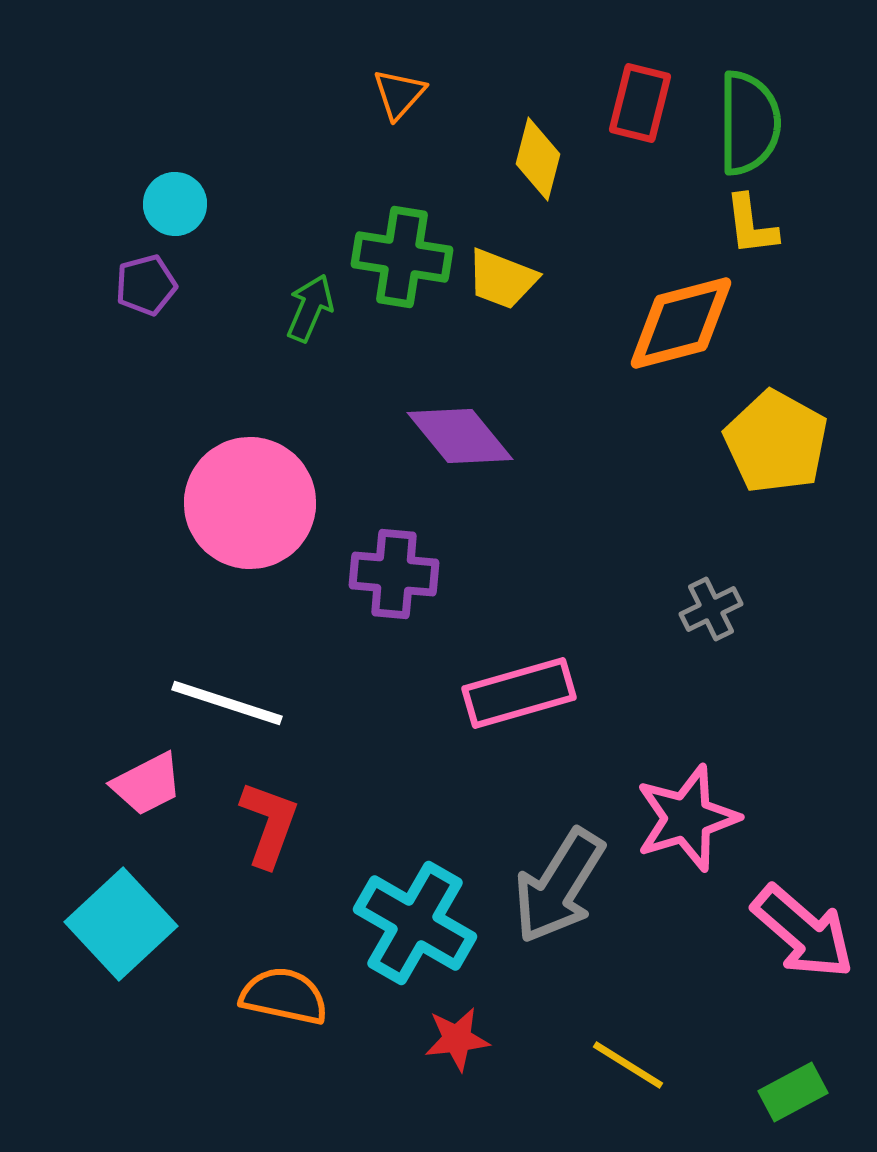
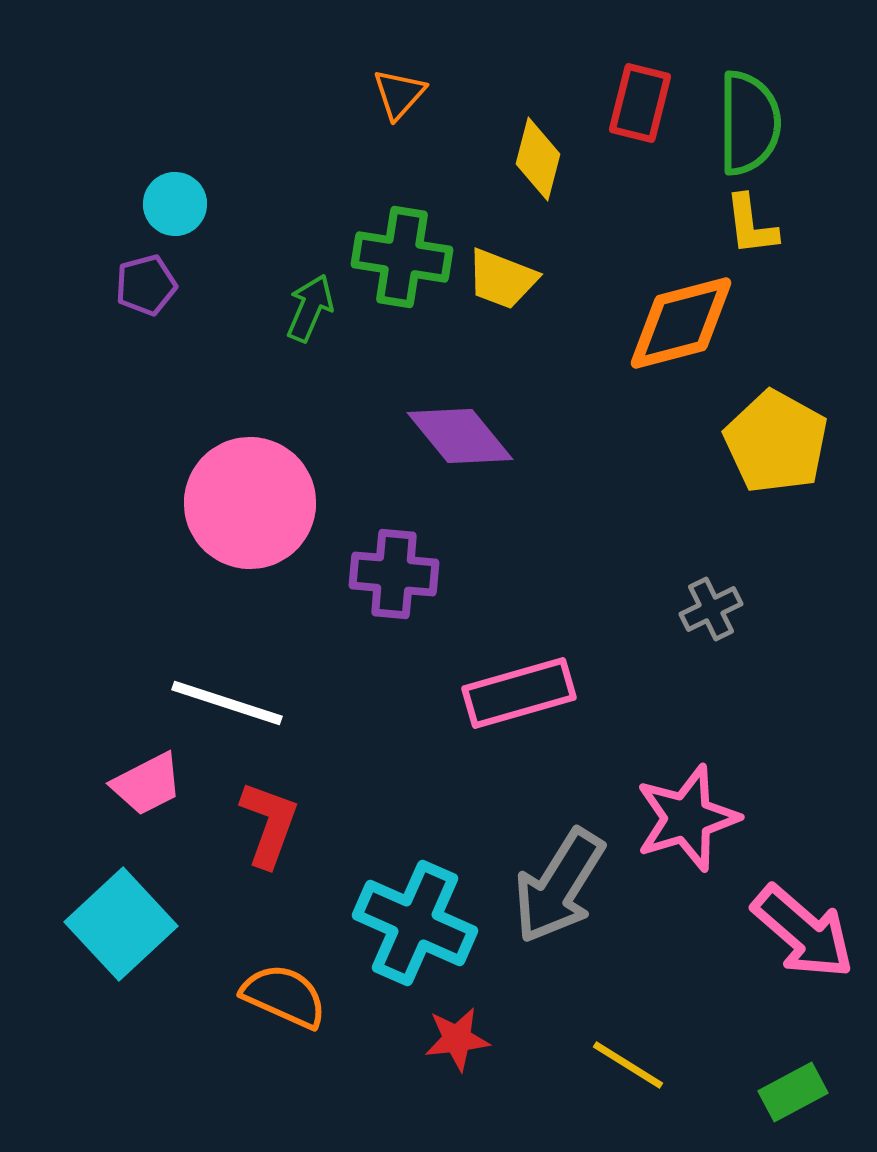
cyan cross: rotated 6 degrees counterclockwise
orange semicircle: rotated 12 degrees clockwise
